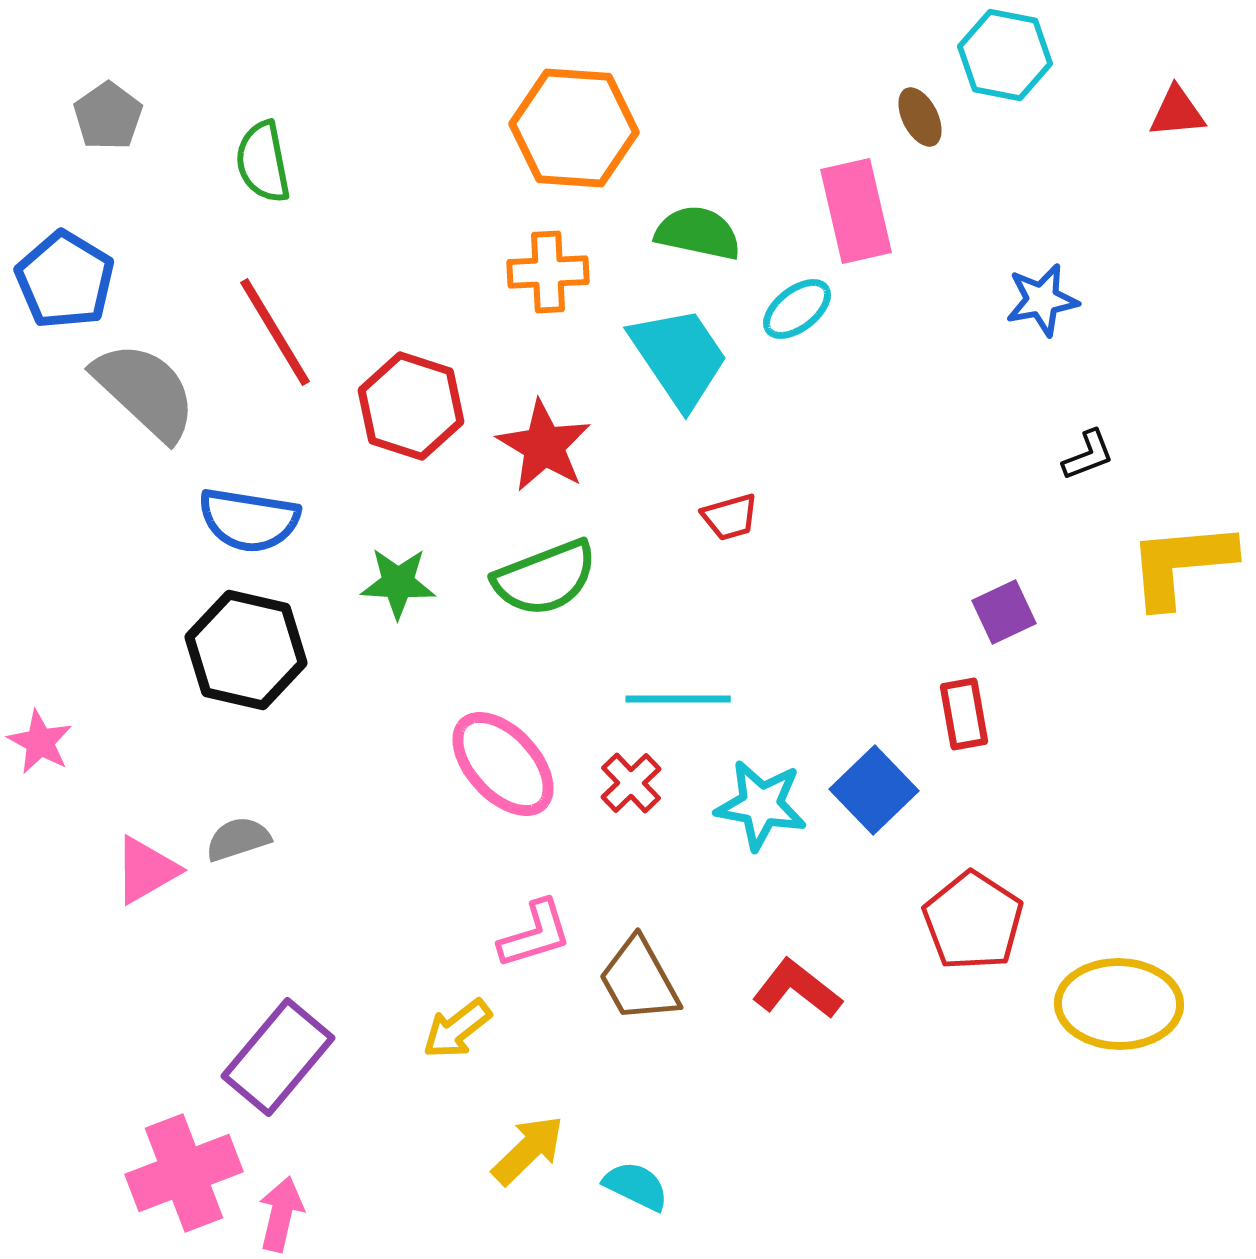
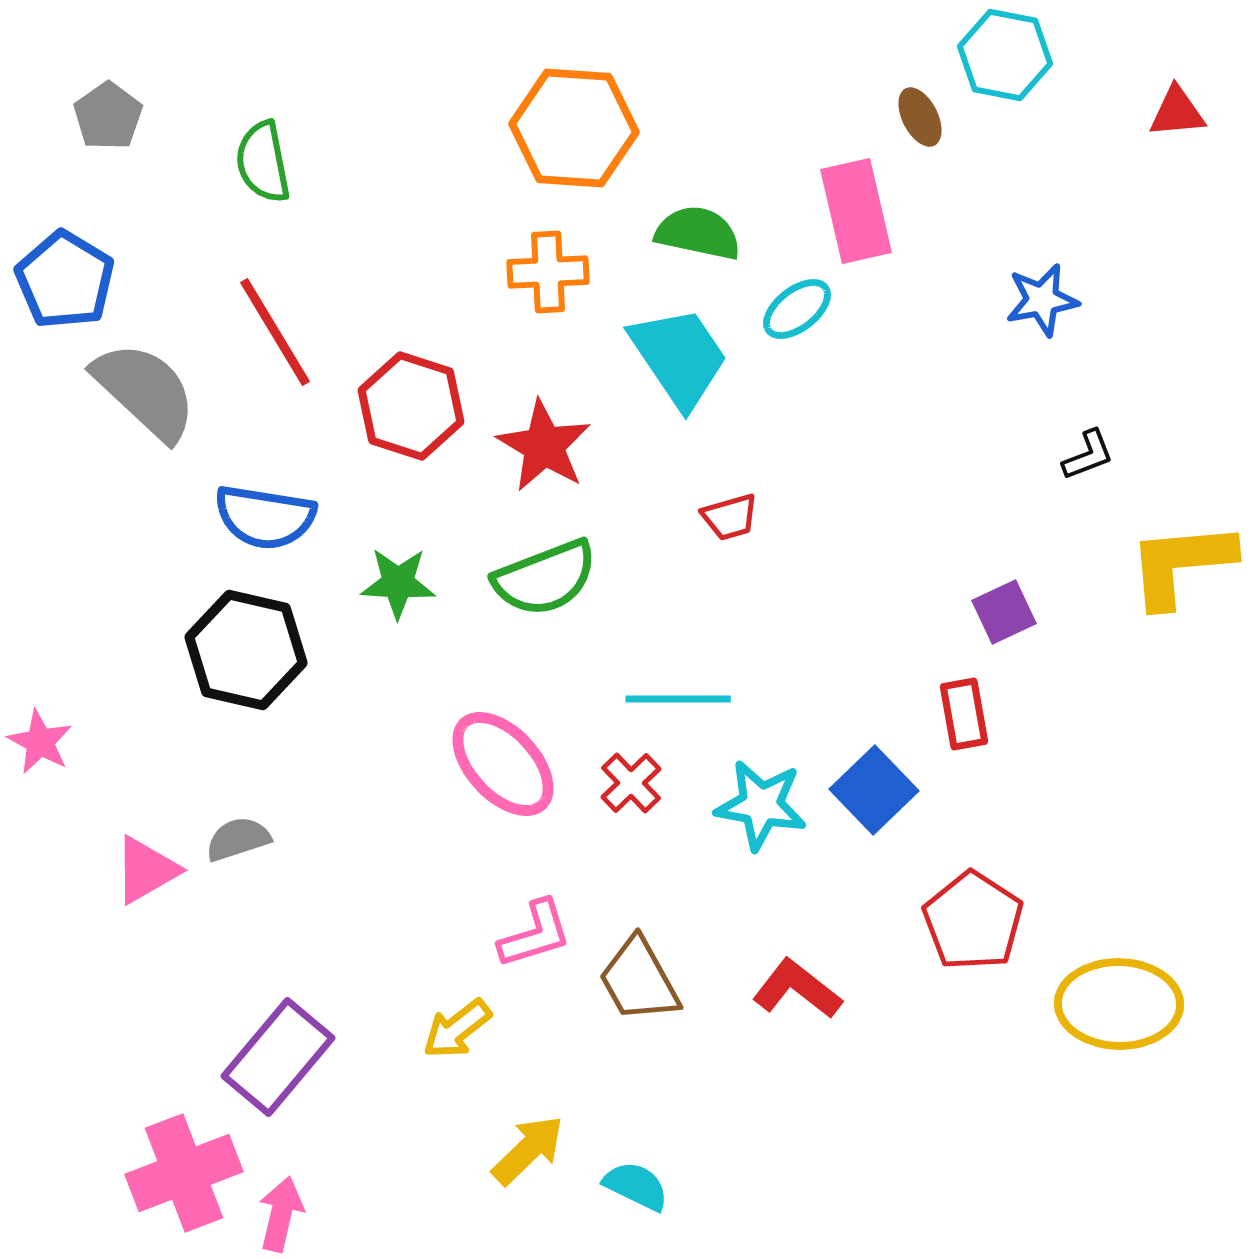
blue semicircle at (249, 520): moved 16 px right, 3 px up
